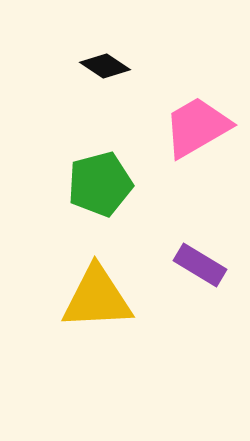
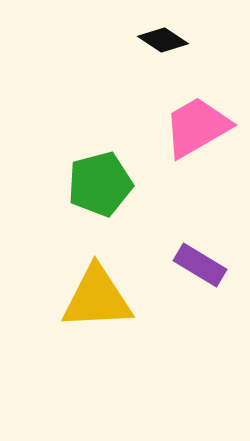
black diamond: moved 58 px right, 26 px up
